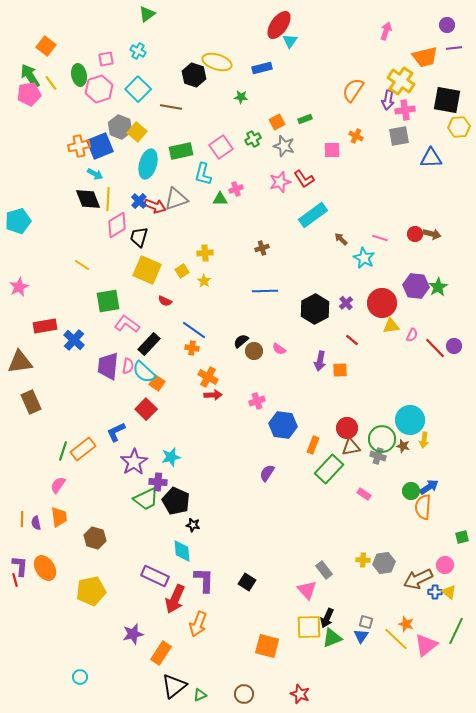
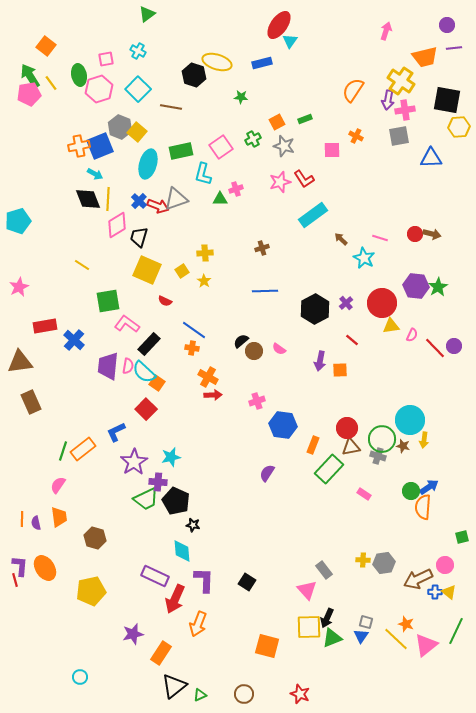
blue rectangle at (262, 68): moved 5 px up
red arrow at (155, 206): moved 3 px right
